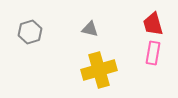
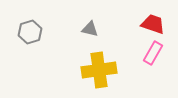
red trapezoid: rotated 125 degrees clockwise
pink rectangle: rotated 20 degrees clockwise
yellow cross: rotated 8 degrees clockwise
